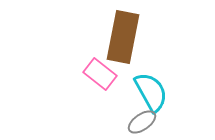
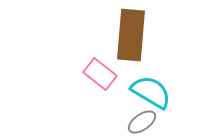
brown rectangle: moved 8 px right, 2 px up; rotated 6 degrees counterclockwise
cyan semicircle: rotated 30 degrees counterclockwise
